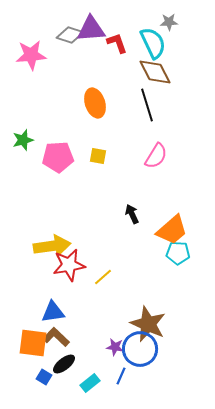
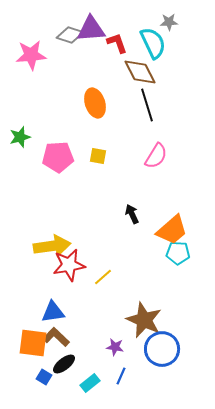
brown diamond: moved 15 px left
green star: moved 3 px left, 3 px up
brown star: moved 4 px left, 4 px up
blue circle: moved 22 px right
